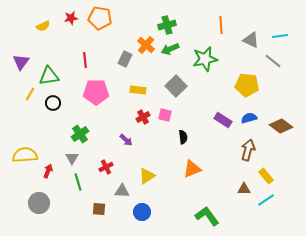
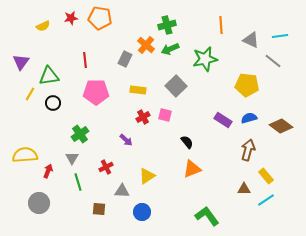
black semicircle at (183, 137): moved 4 px right, 5 px down; rotated 32 degrees counterclockwise
